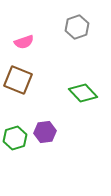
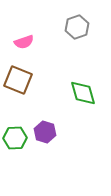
green diamond: rotated 28 degrees clockwise
purple hexagon: rotated 25 degrees clockwise
green hexagon: rotated 15 degrees clockwise
